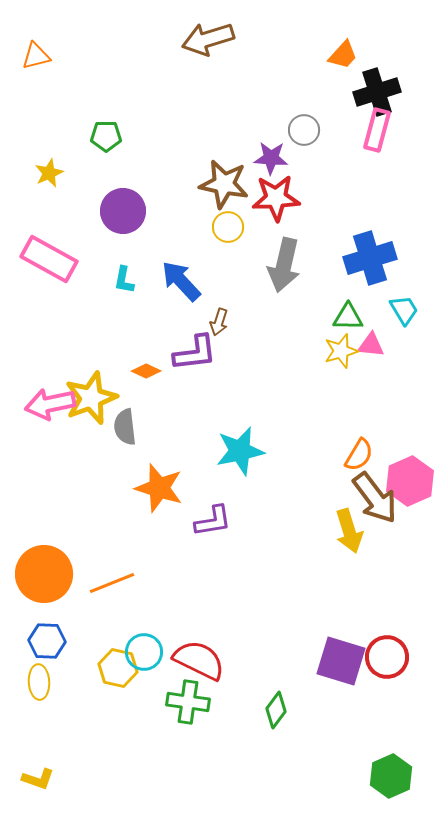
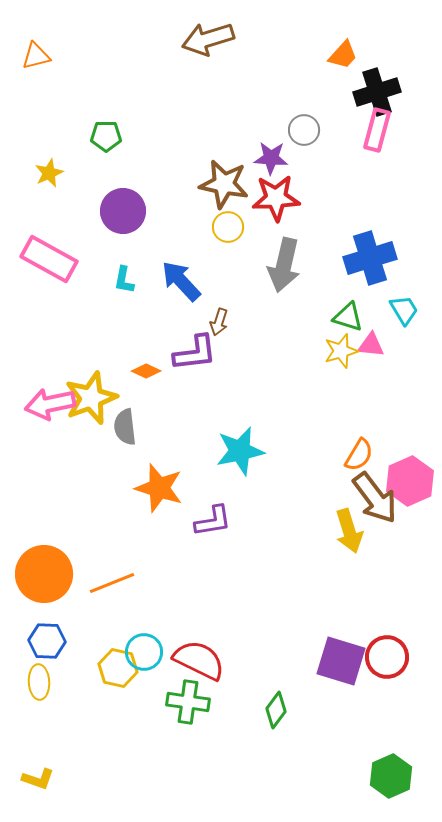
green triangle at (348, 317): rotated 16 degrees clockwise
